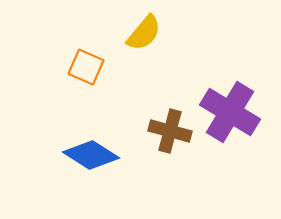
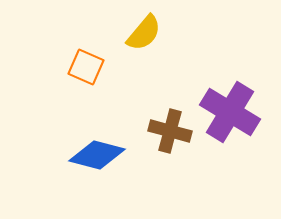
blue diamond: moved 6 px right; rotated 18 degrees counterclockwise
